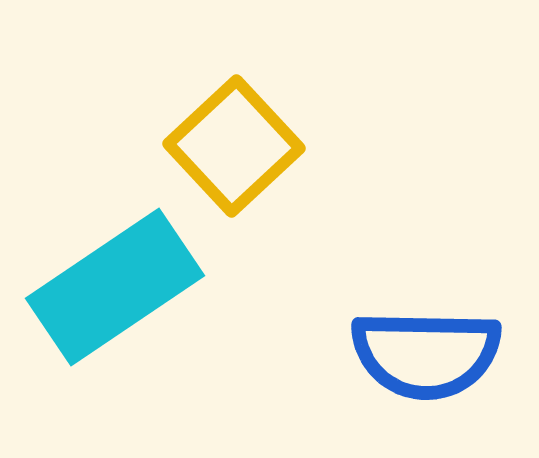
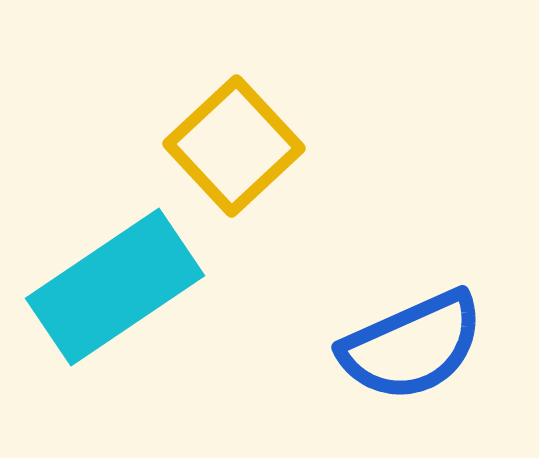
blue semicircle: moved 14 px left, 8 px up; rotated 25 degrees counterclockwise
